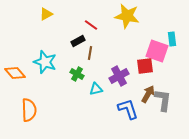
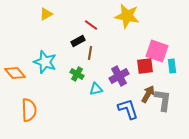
cyan rectangle: moved 27 px down
